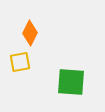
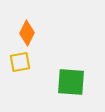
orange diamond: moved 3 px left
